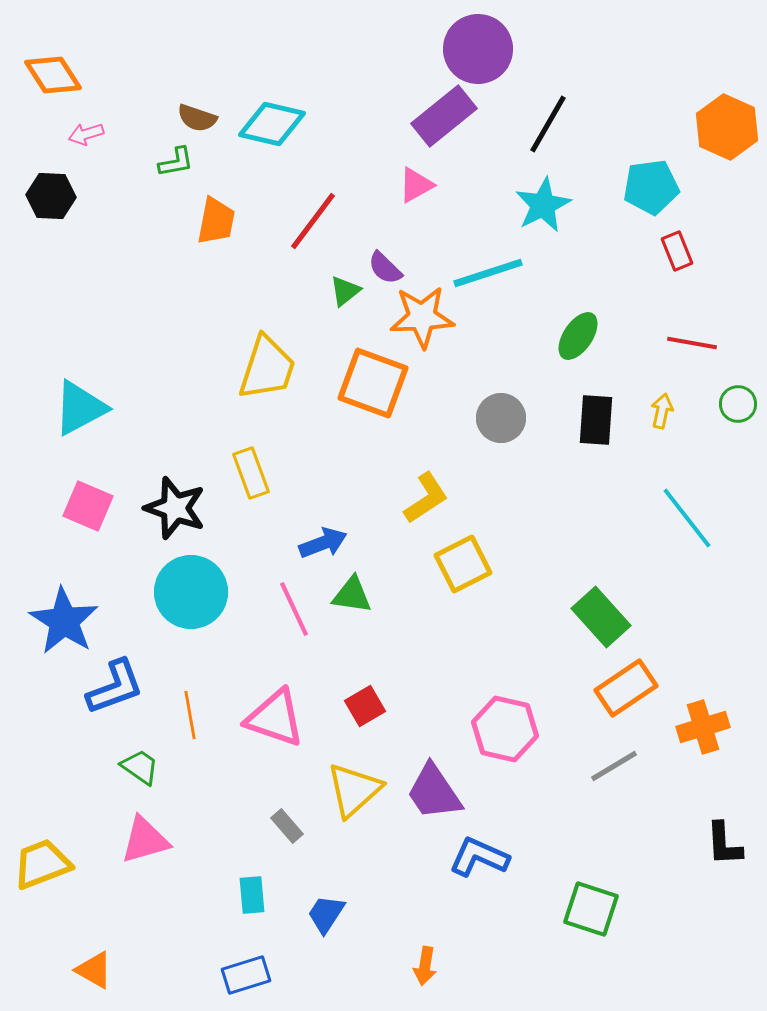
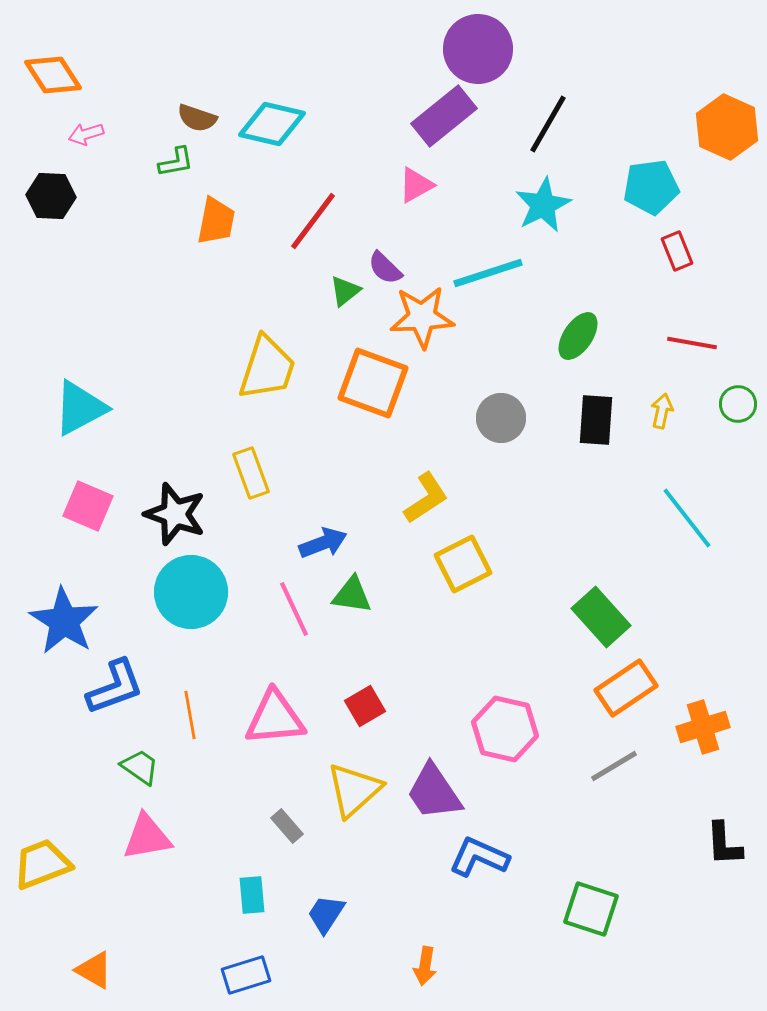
black star at (175, 508): moved 6 px down
pink triangle at (275, 718): rotated 24 degrees counterclockwise
pink triangle at (145, 840): moved 2 px right, 3 px up; rotated 6 degrees clockwise
